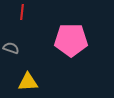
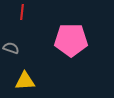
yellow triangle: moved 3 px left, 1 px up
